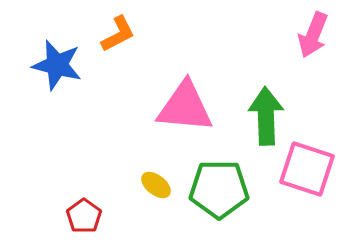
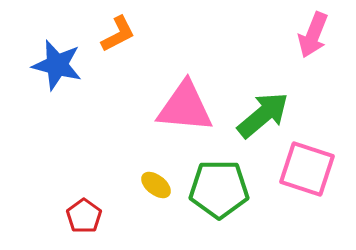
green arrow: moved 3 px left, 1 px up; rotated 52 degrees clockwise
